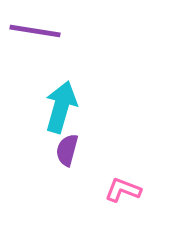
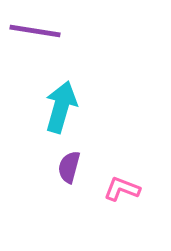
purple semicircle: moved 2 px right, 17 px down
pink L-shape: moved 1 px left, 1 px up
